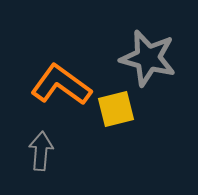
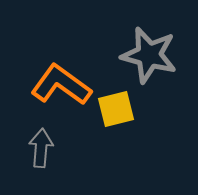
gray star: moved 1 px right, 3 px up
gray arrow: moved 3 px up
